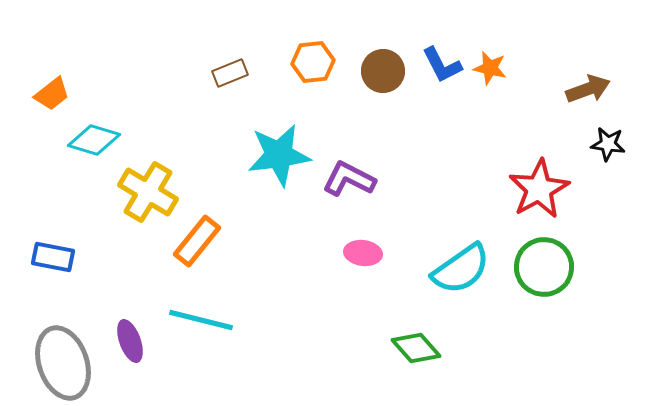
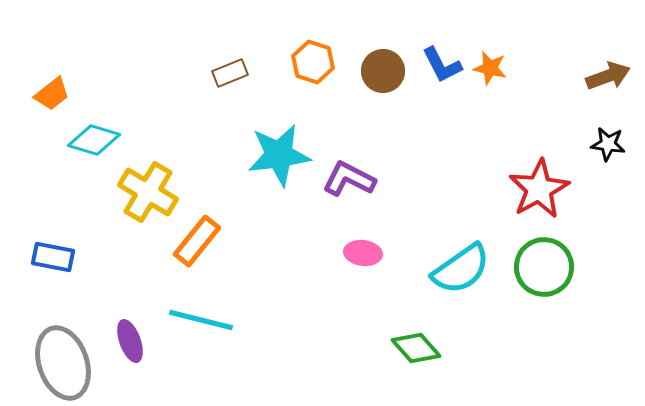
orange hexagon: rotated 24 degrees clockwise
brown arrow: moved 20 px right, 13 px up
